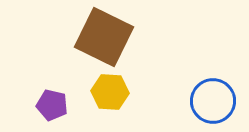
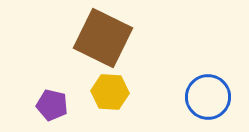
brown square: moved 1 px left, 1 px down
blue circle: moved 5 px left, 4 px up
